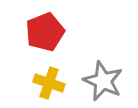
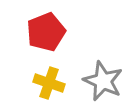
red pentagon: moved 1 px right
